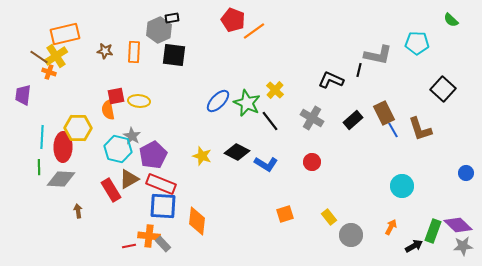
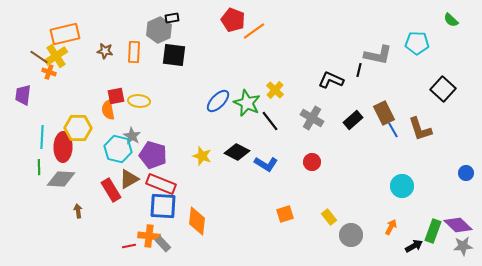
purple pentagon at (153, 155): rotated 28 degrees counterclockwise
